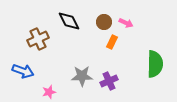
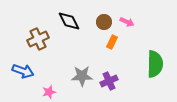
pink arrow: moved 1 px right, 1 px up
